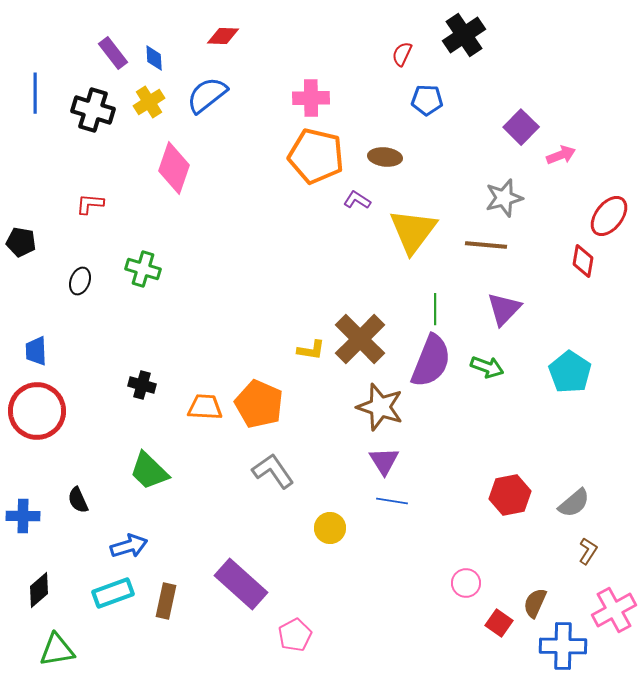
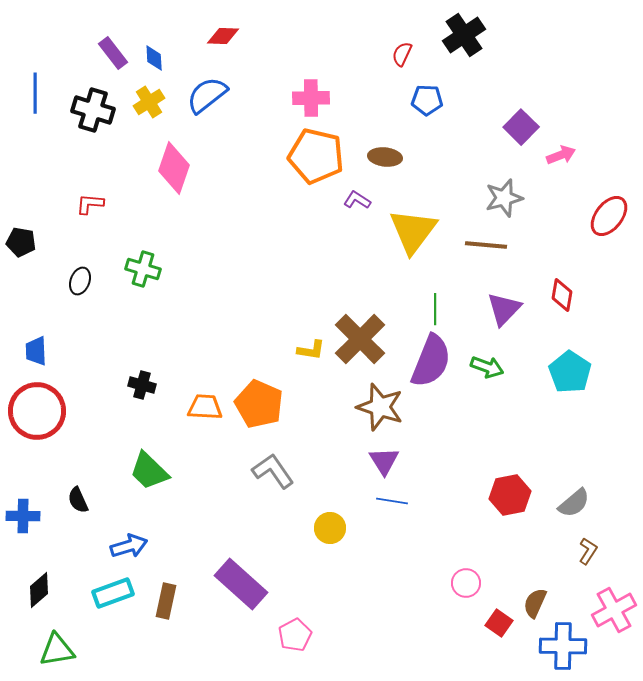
red diamond at (583, 261): moved 21 px left, 34 px down
